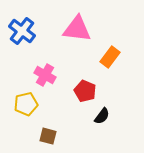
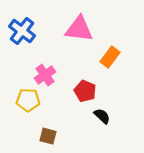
pink triangle: moved 2 px right
pink cross: rotated 25 degrees clockwise
yellow pentagon: moved 2 px right, 4 px up; rotated 15 degrees clockwise
black semicircle: rotated 84 degrees counterclockwise
